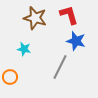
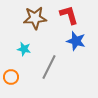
brown star: rotated 20 degrees counterclockwise
gray line: moved 11 px left
orange circle: moved 1 px right
